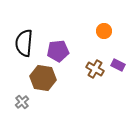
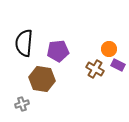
orange circle: moved 5 px right, 18 px down
brown hexagon: moved 1 px left, 1 px down
gray cross: moved 2 px down; rotated 24 degrees clockwise
